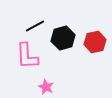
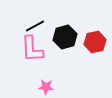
black hexagon: moved 2 px right, 1 px up
pink L-shape: moved 5 px right, 7 px up
pink star: rotated 21 degrees counterclockwise
